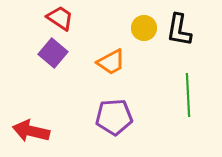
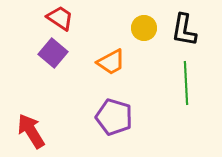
black L-shape: moved 5 px right
green line: moved 2 px left, 12 px up
purple pentagon: rotated 21 degrees clockwise
red arrow: rotated 45 degrees clockwise
